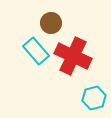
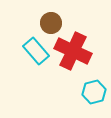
red cross: moved 5 px up
cyan hexagon: moved 6 px up
